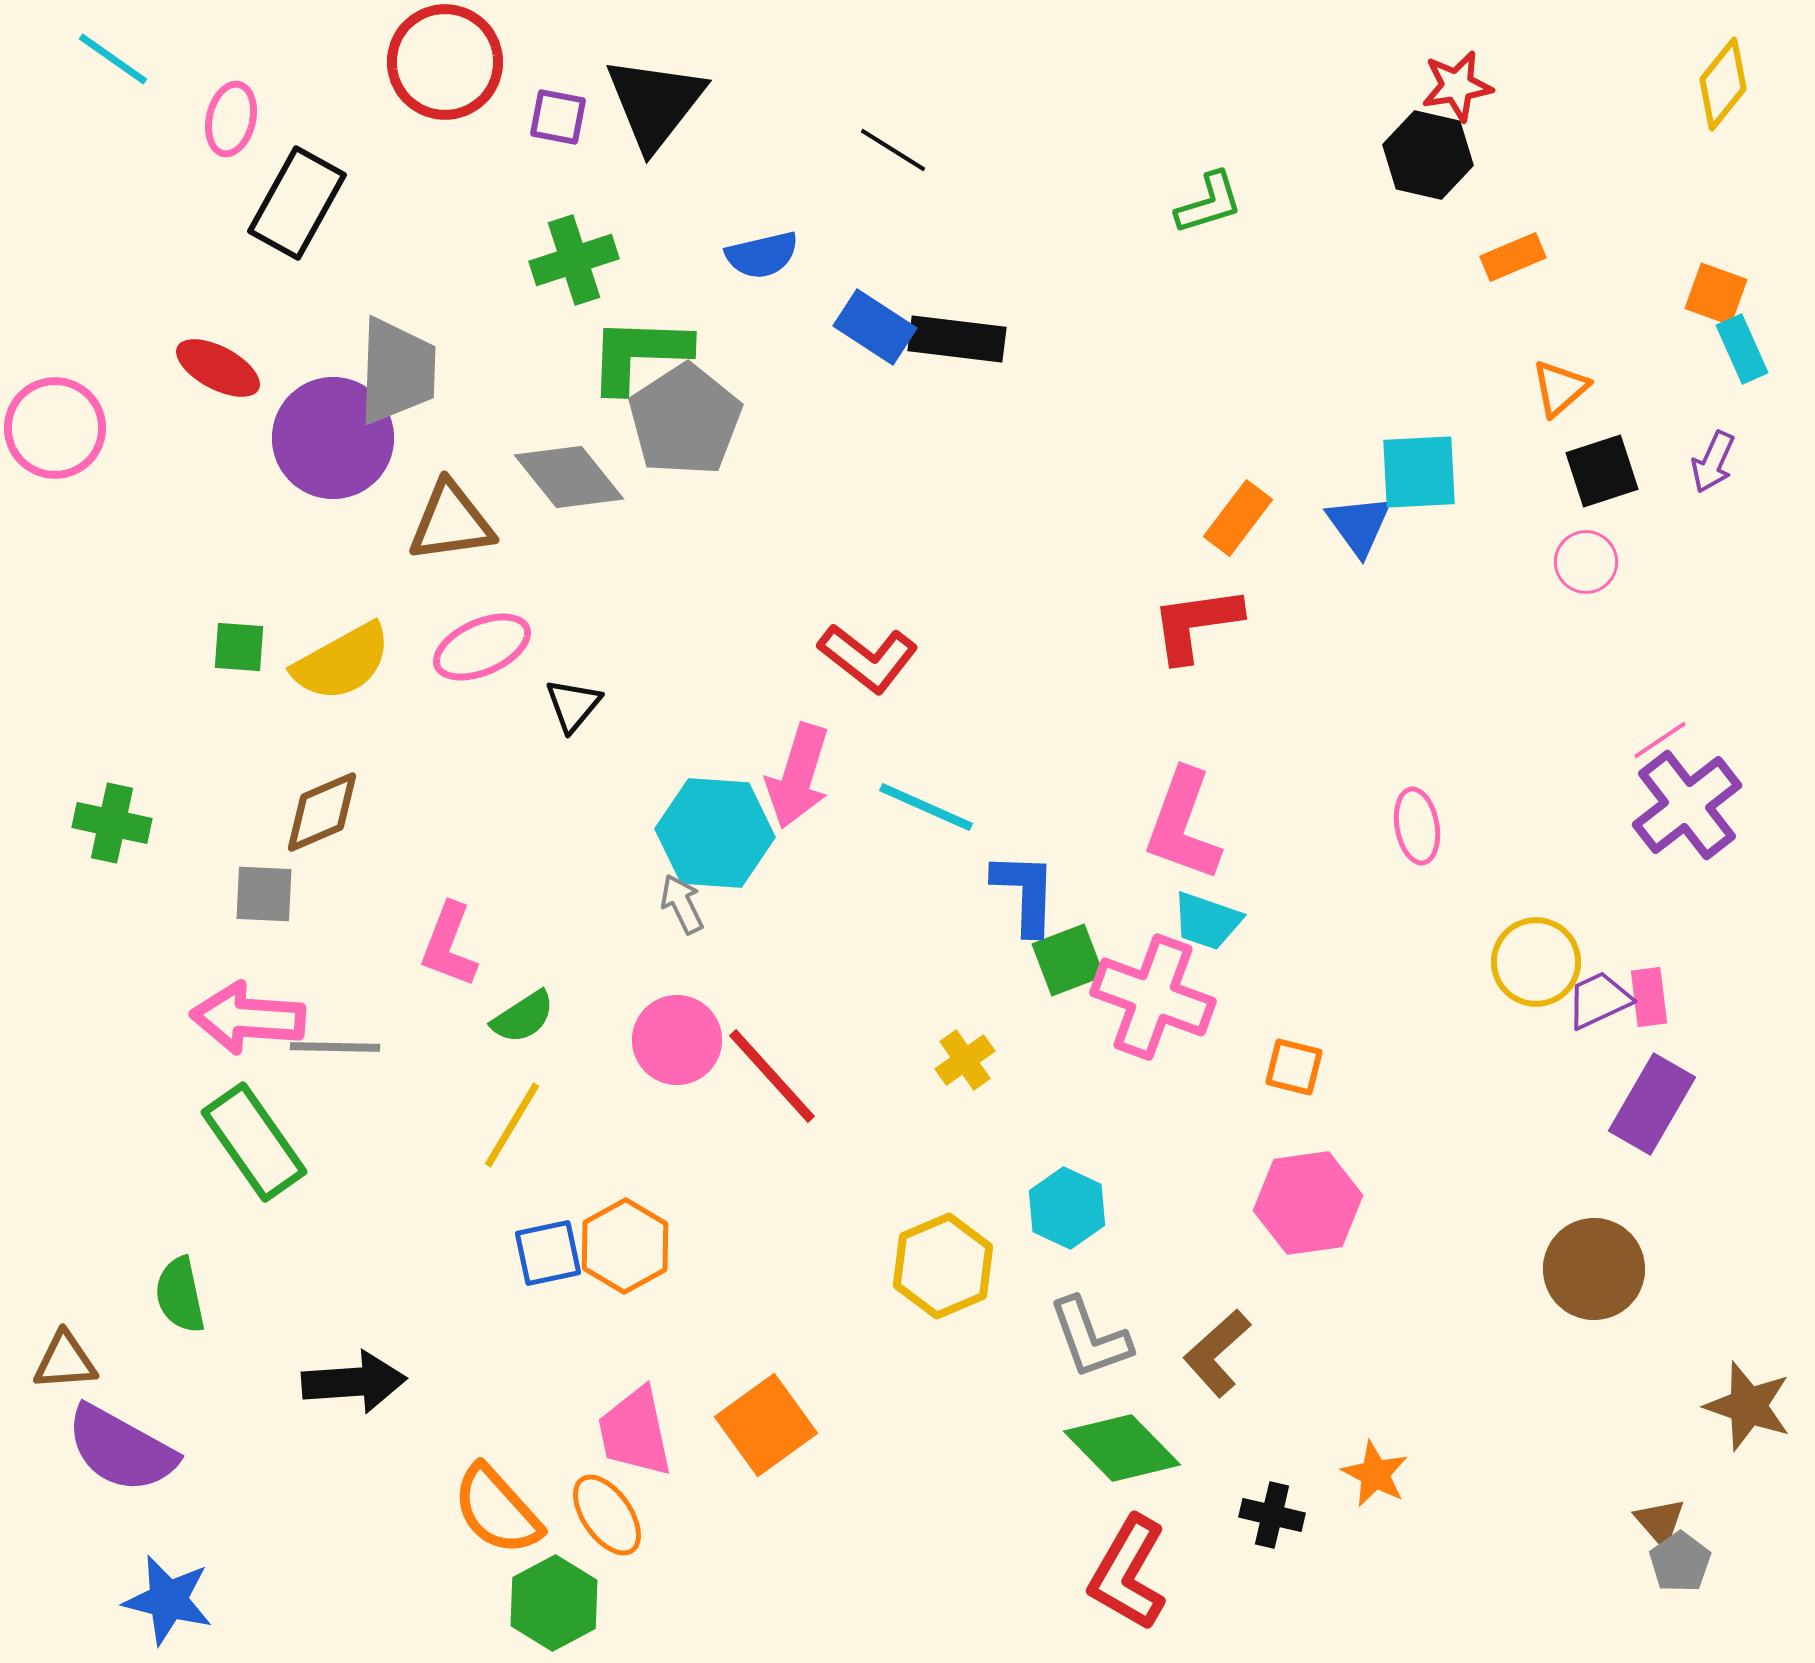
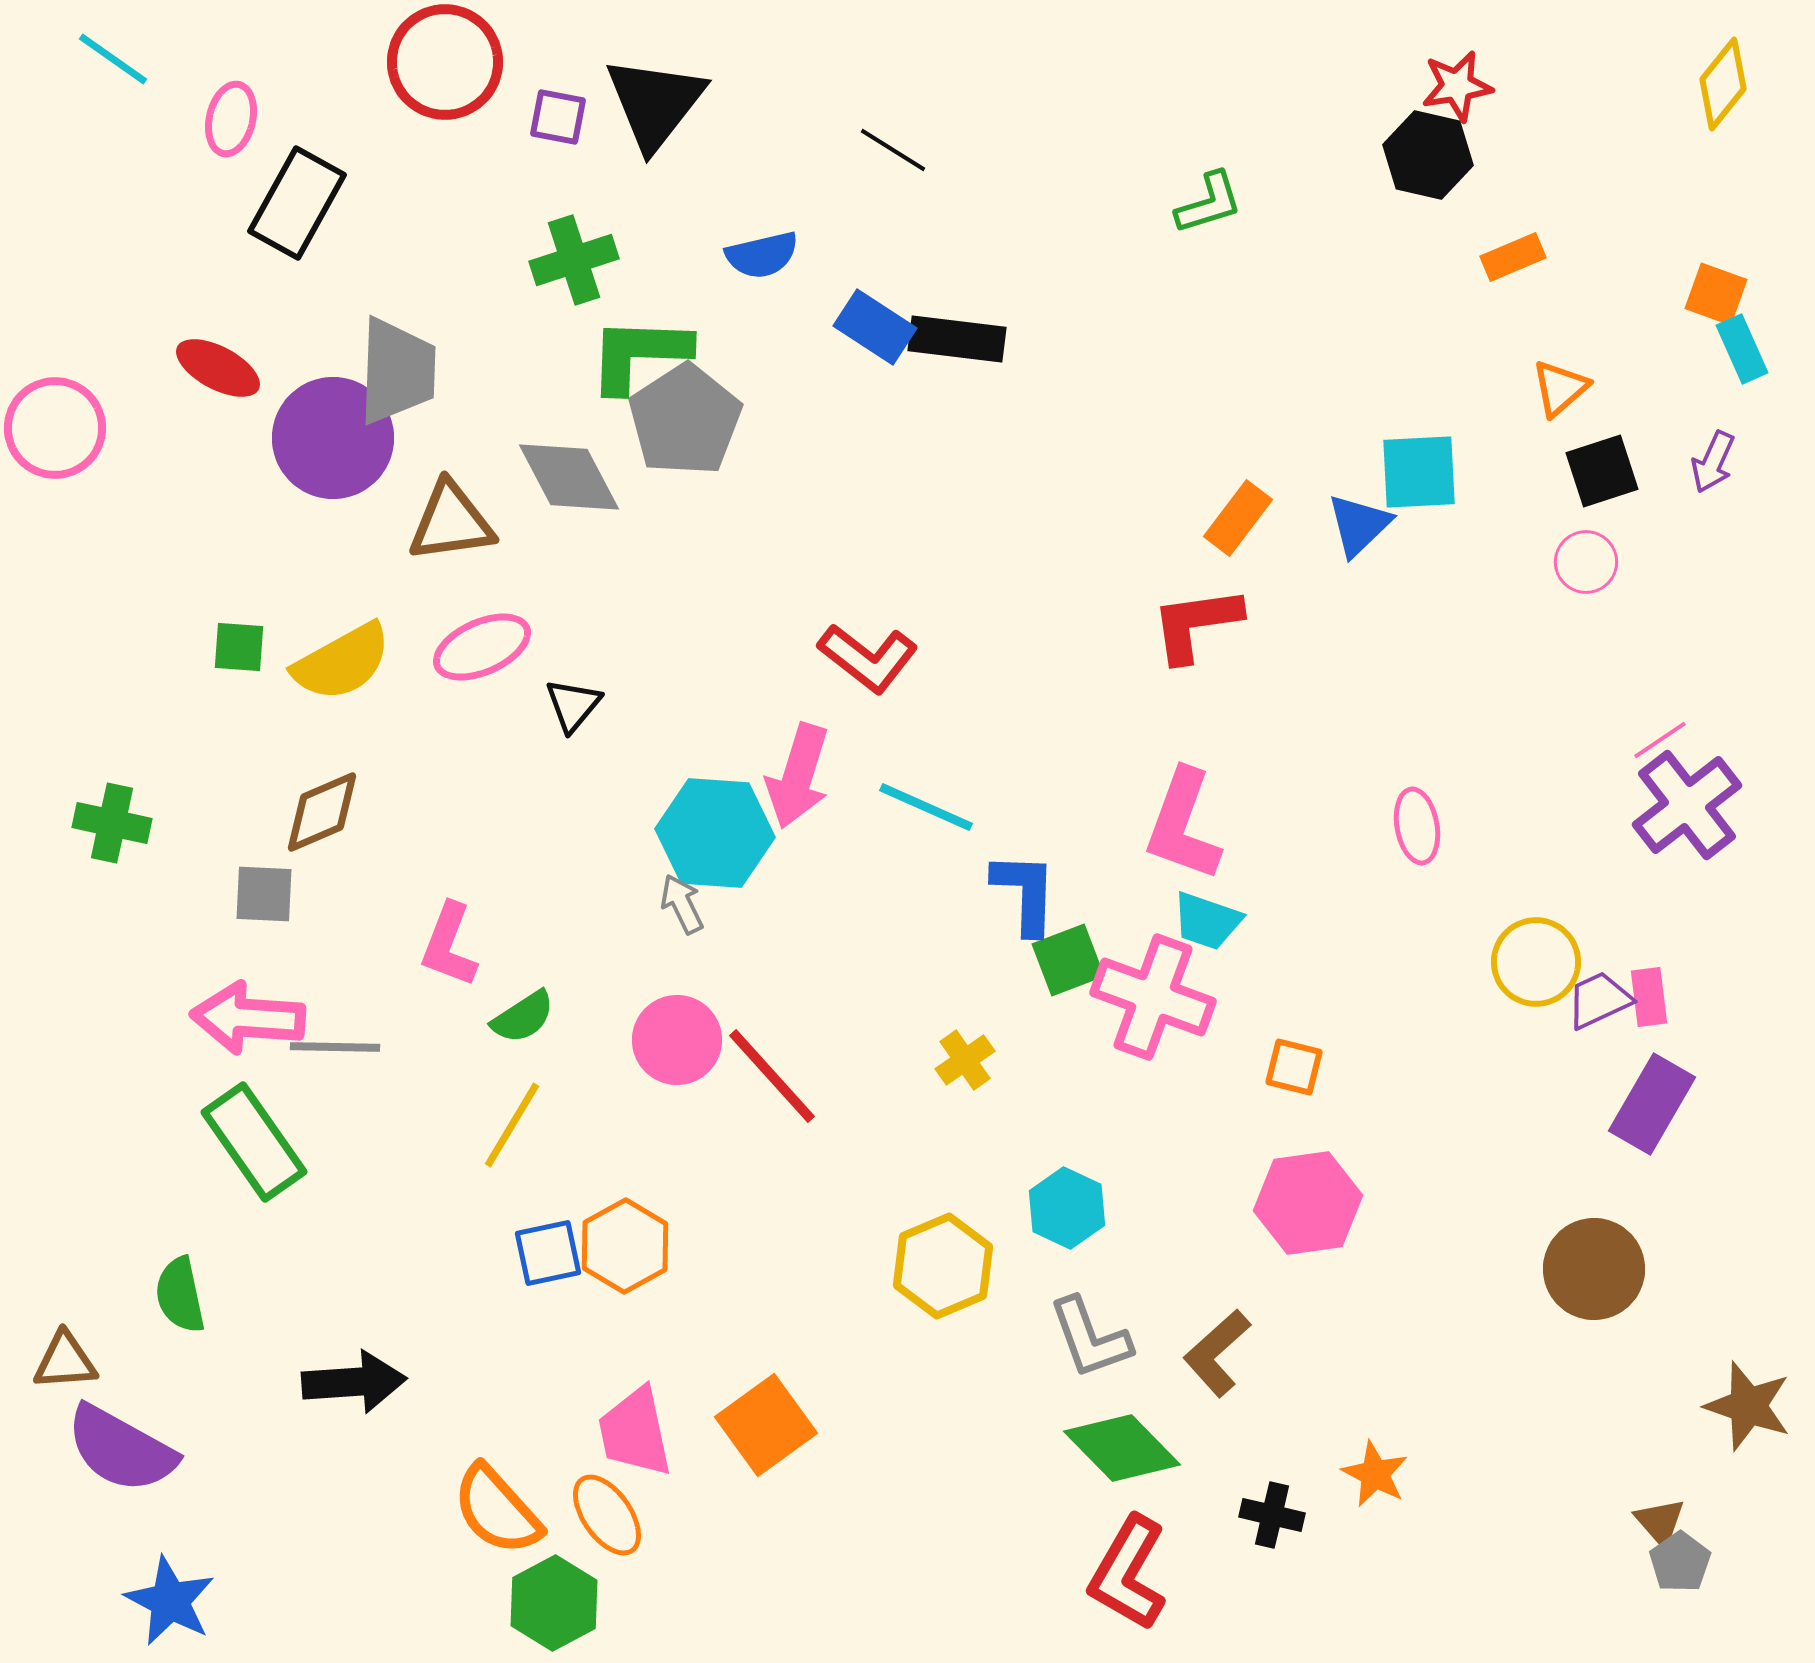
gray diamond at (569, 477): rotated 11 degrees clockwise
blue triangle at (1359, 525): rotated 22 degrees clockwise
blue star at (168, 1600): moved 2 px right, 1 px down; rotated 14 degrees clockwise
